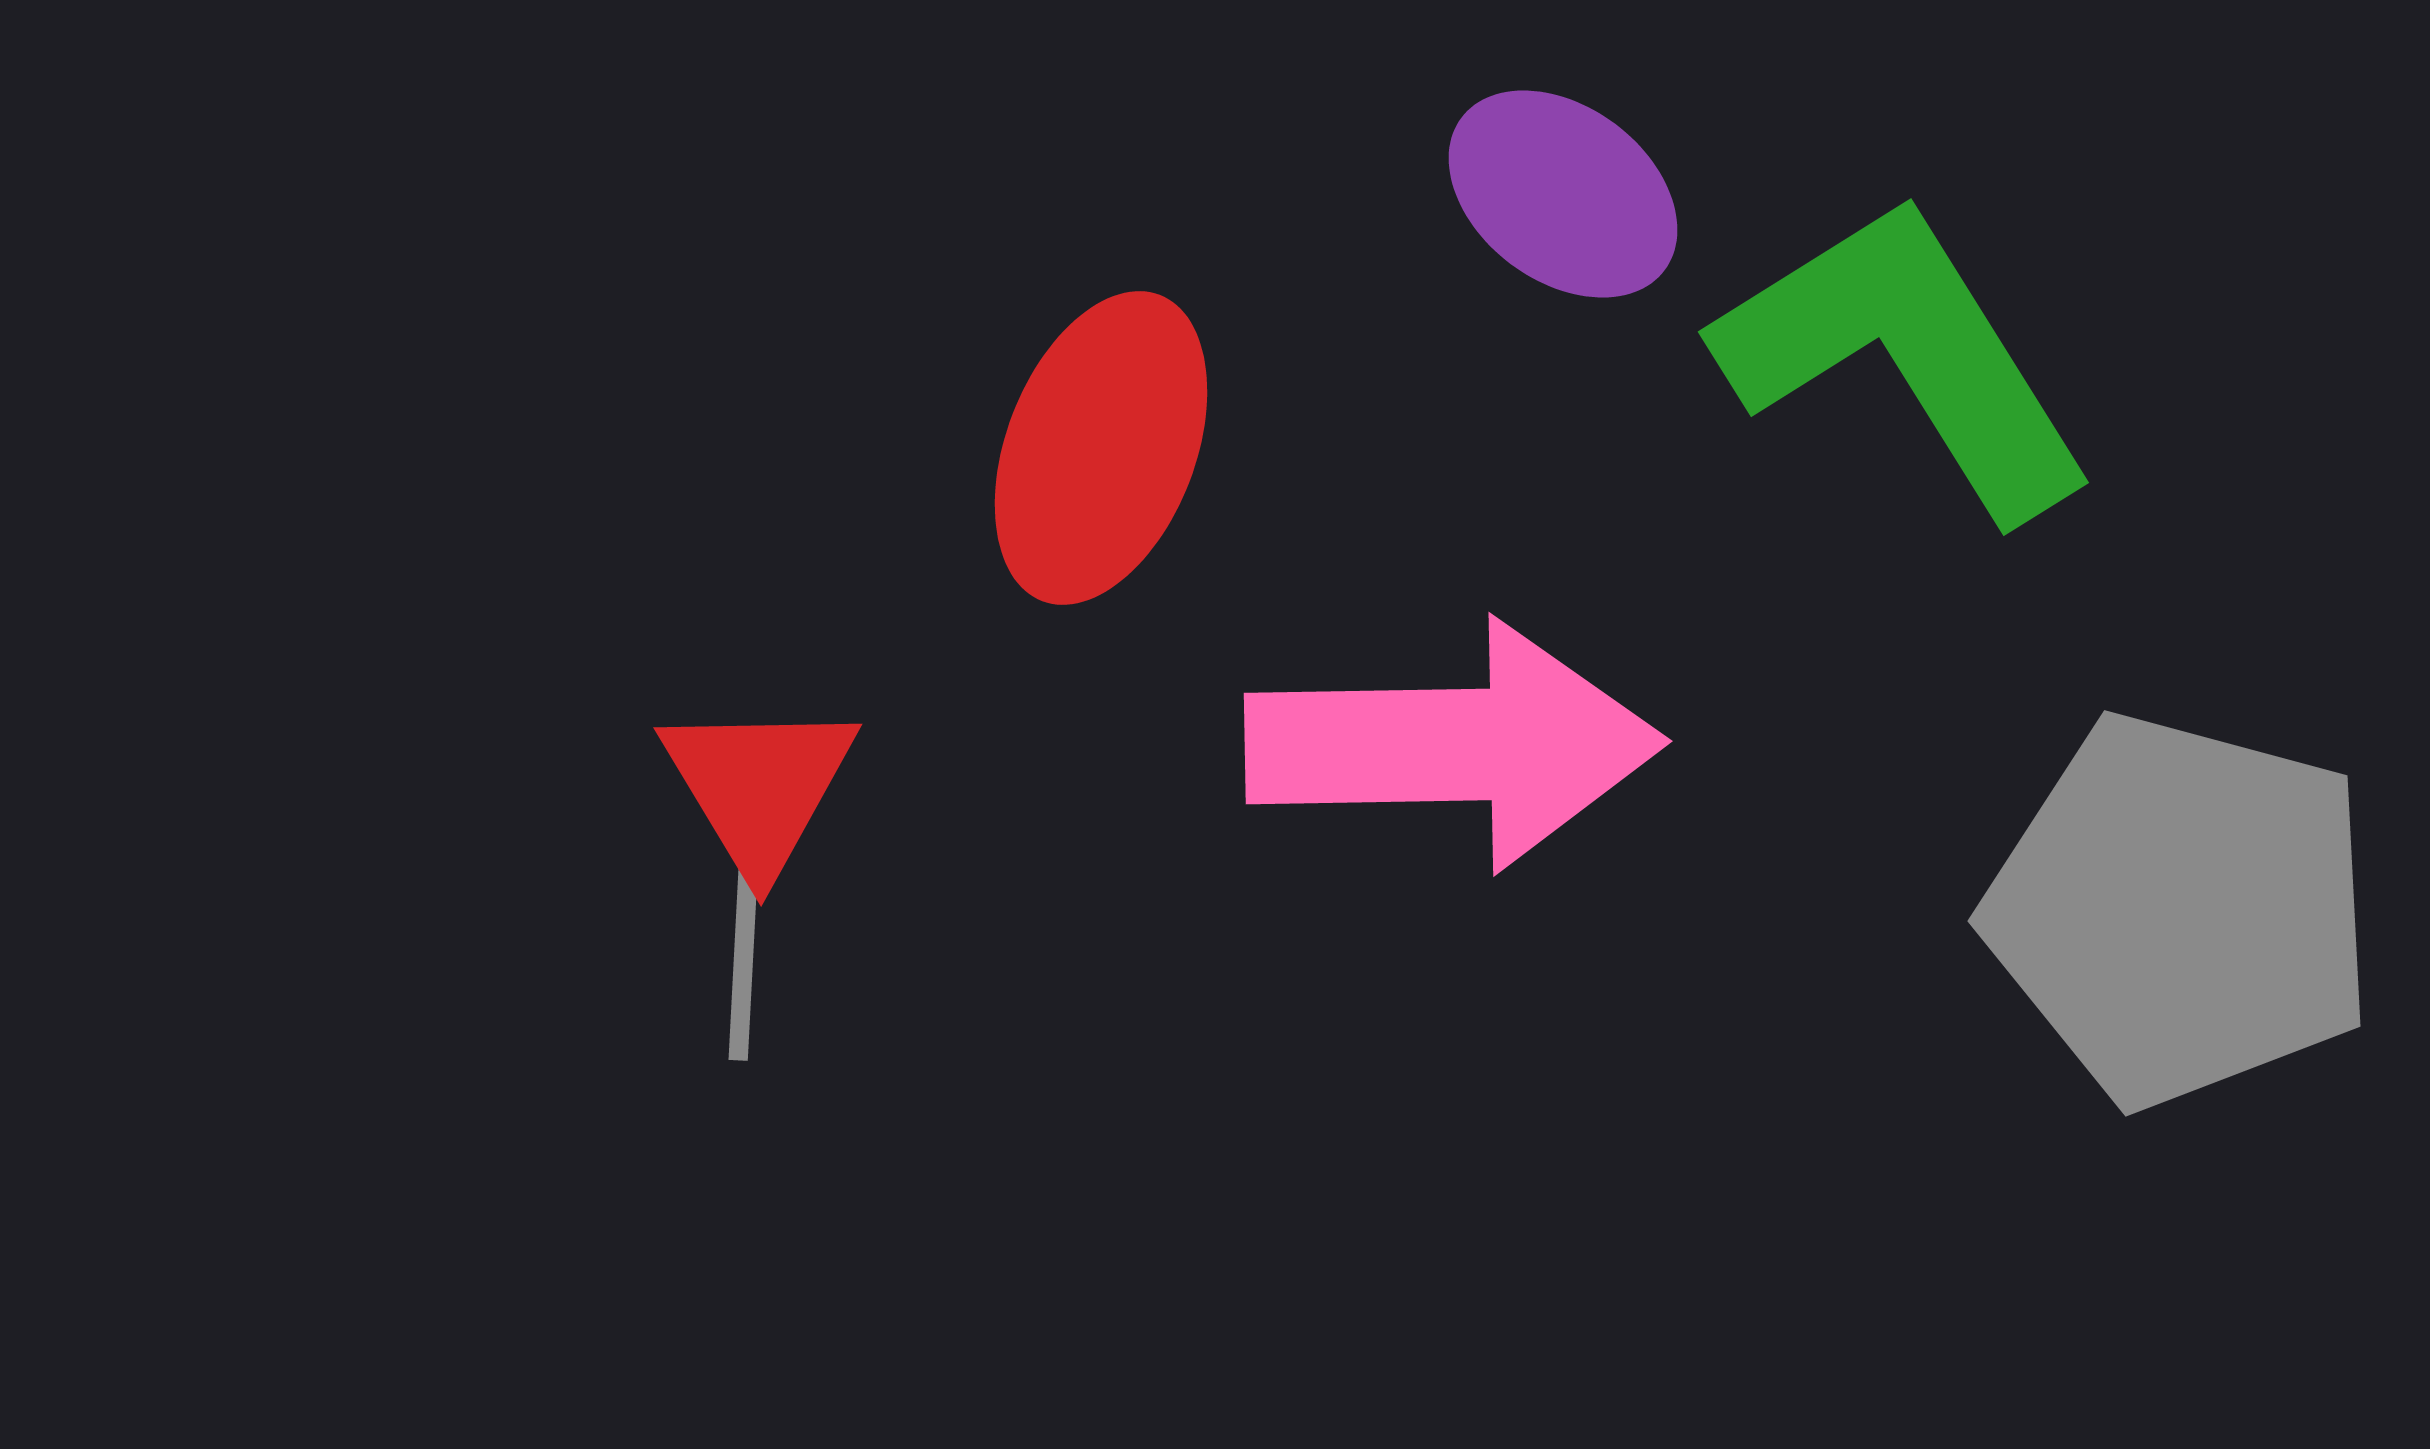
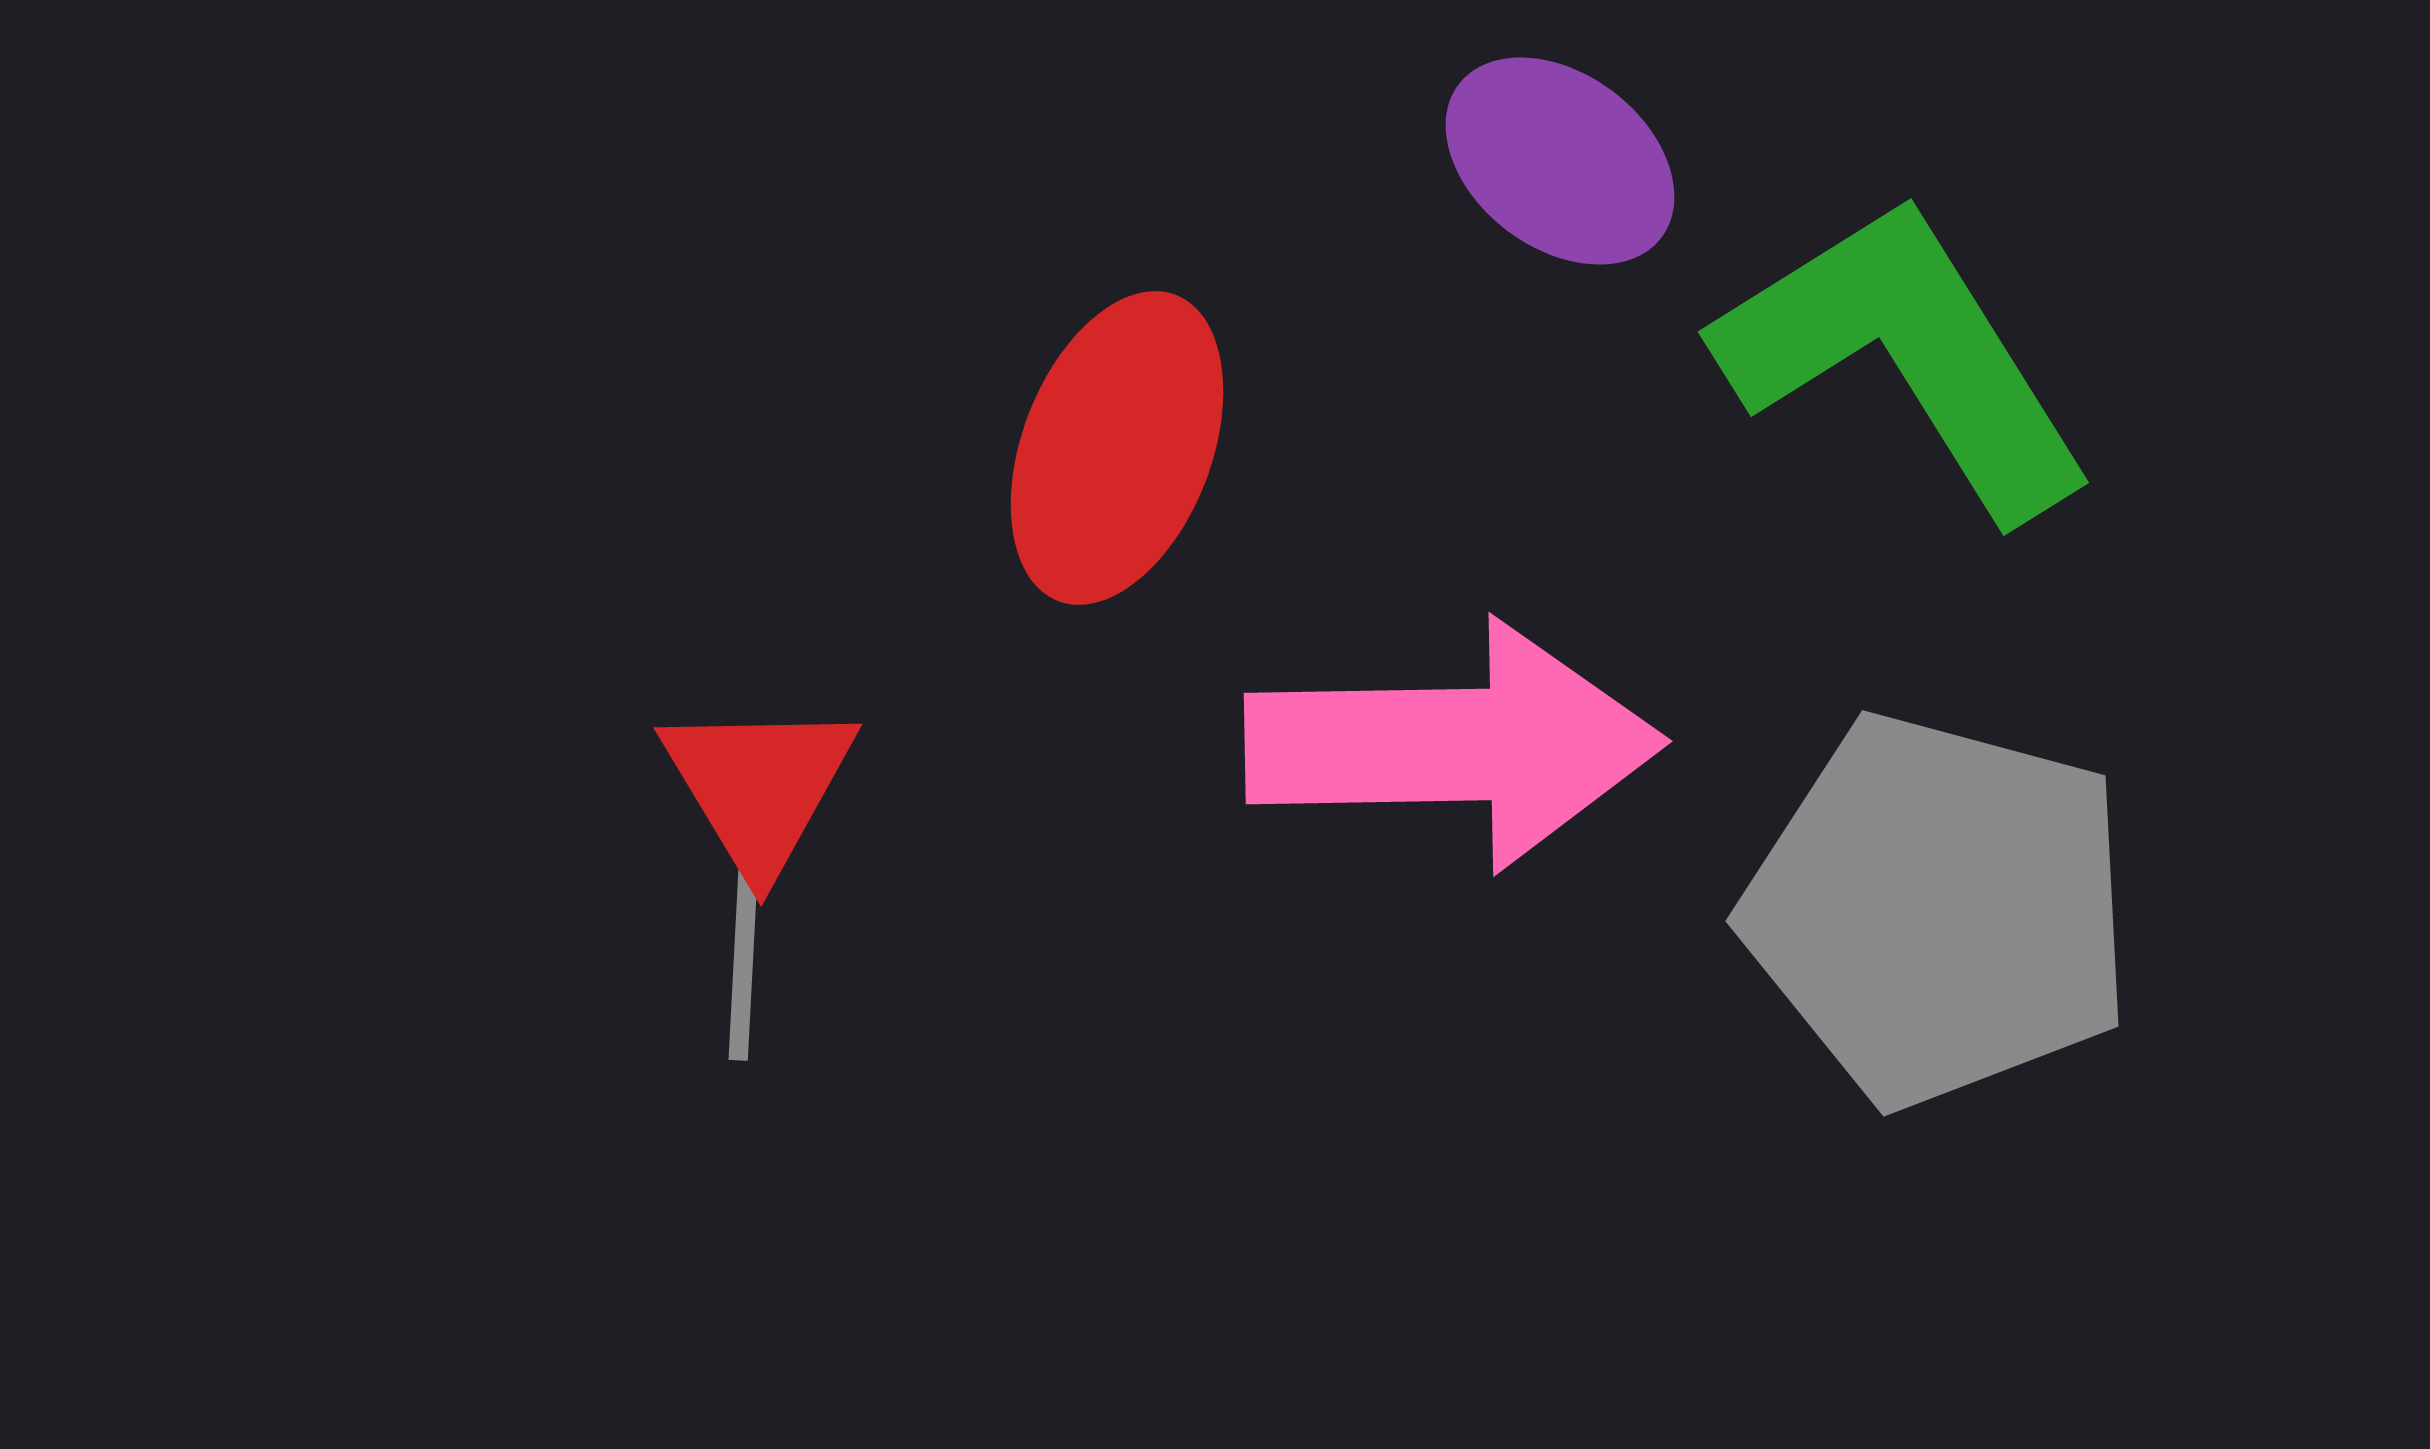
purple ellipse: moved 3 px left, 33 px up
red ellipse: moved 16 px right
gray pentagon: moved 242 px left
